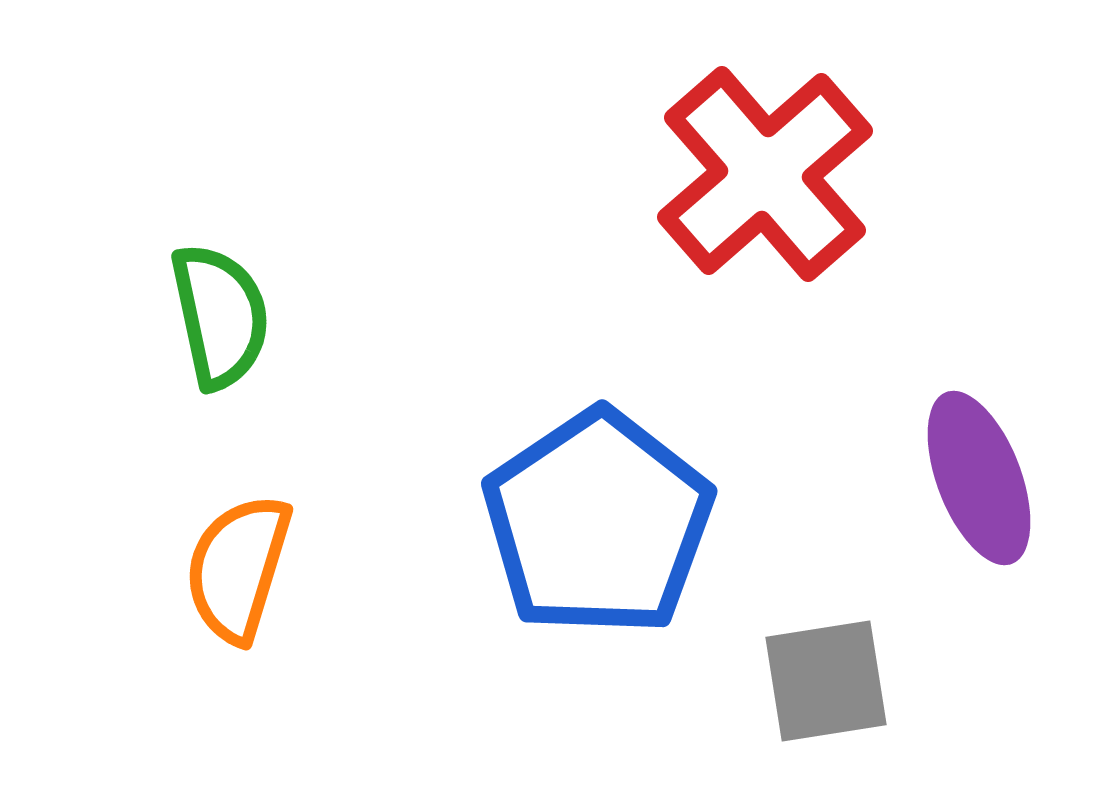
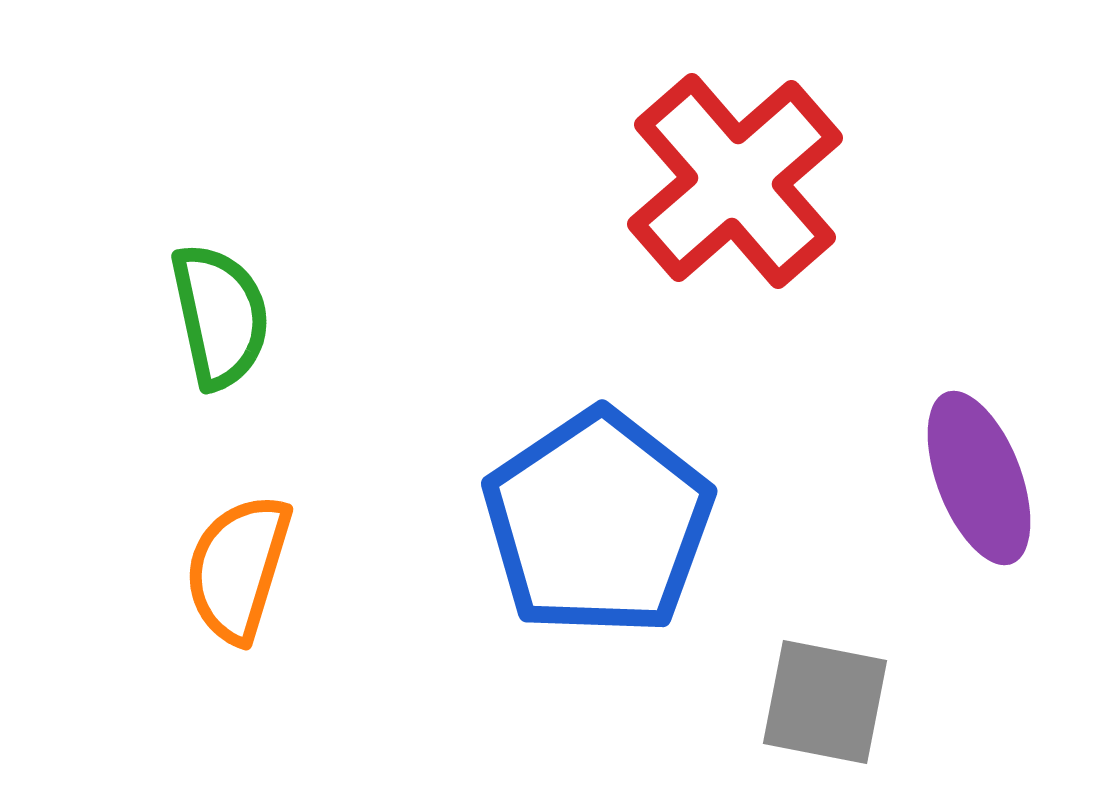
red cross: moved 30 px left, 7 px down
gray square: moved 1 px left, 21 px down; rotated 20 degrees clockwise
